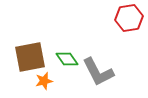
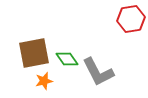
red hexagon: moved 2 px right, 1 px down
brown square: moved 4 px right, 4 px up
